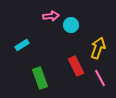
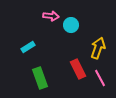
pink arrow: rotated 14 degrees clockwise
cyan rectangle: moved 6 px right, 2 px down
red rectangle: moved 2 px right, 3 px down
